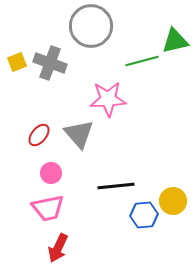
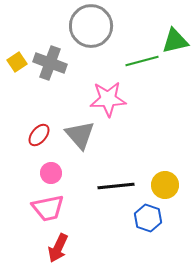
yellow square: rotated 12 degrees counterclockwise
gray triangle: moved 1 px right, 1 px down
yellow circle: moved 8 px left, 16 px up
blue hexagon: moved 4 px right, 3 px down; rotated 24 degrees clockwise
